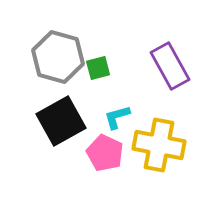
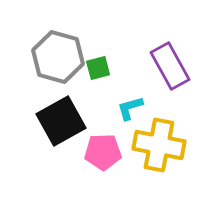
cyan L-shape: moved 13 px right, 9 px up
pink pentagon: moved 2 px left, 1 px up; rotated 27 degrees counterclockwise
